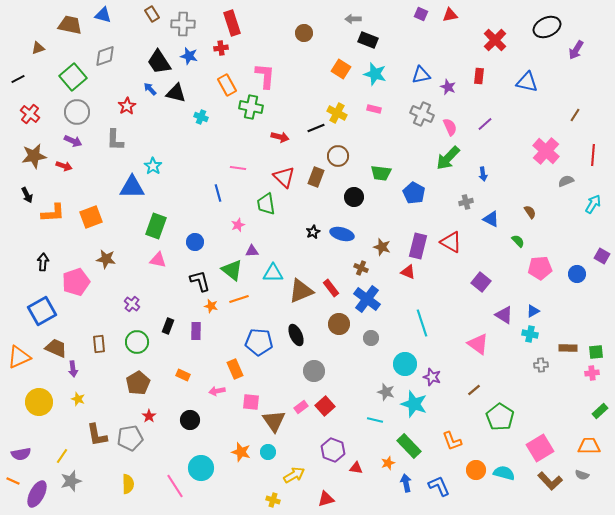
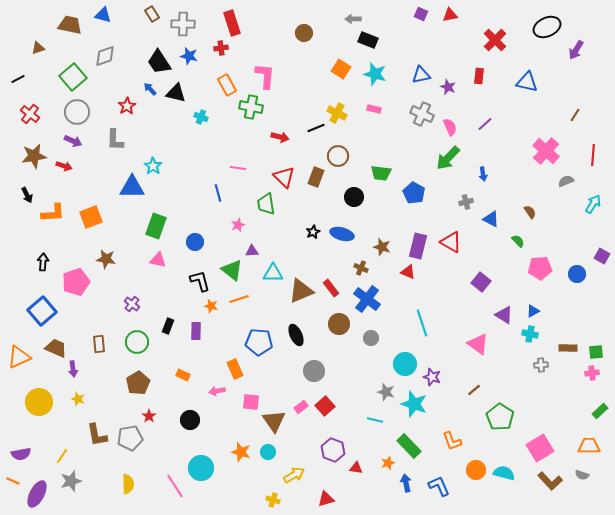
blue square at (42, 311): rotated 12 degrees counterclockwise
